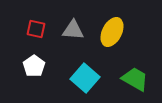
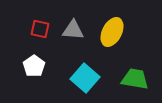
red square: moved 4 px right
green trapezoid: rotated 20 degrees counterclockwise
